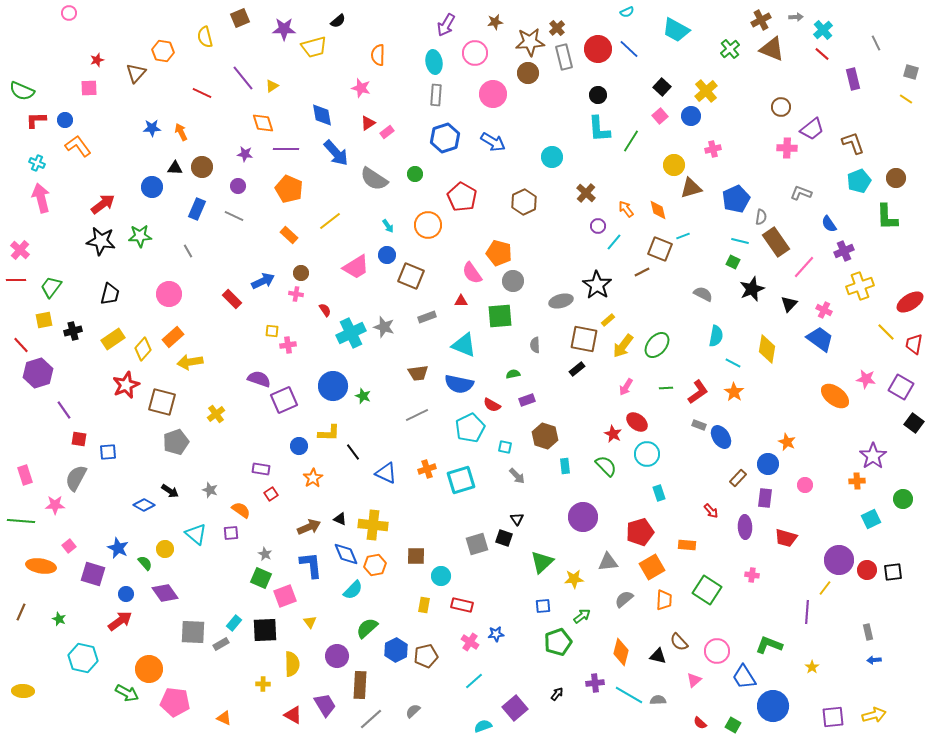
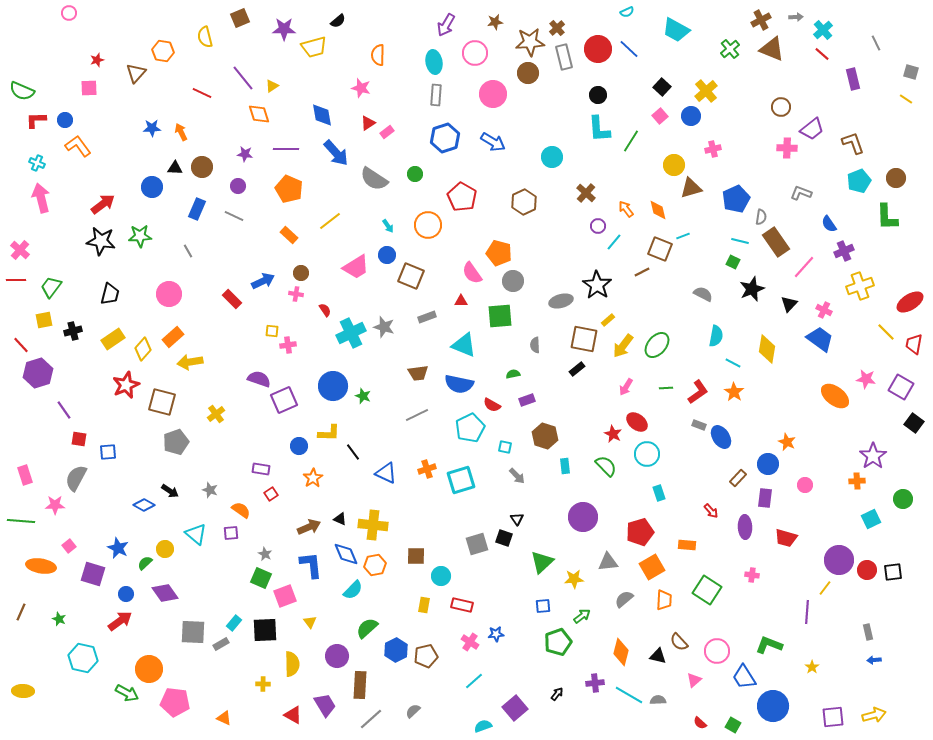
orange diamond at (263, 123): moved 4 px left, 9 px up
green semicircle at (145, 563): rotated 91 degrees counterclockwise
